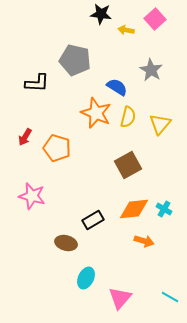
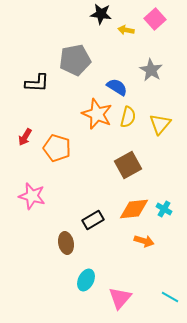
gray pentagon: rotated 24 degrees counterclockwise
orange star: moved 1 px right, 1 px down
brown ellipse: rotated 65 degrees clockwise
cyan ellipse: moved 2 px down
